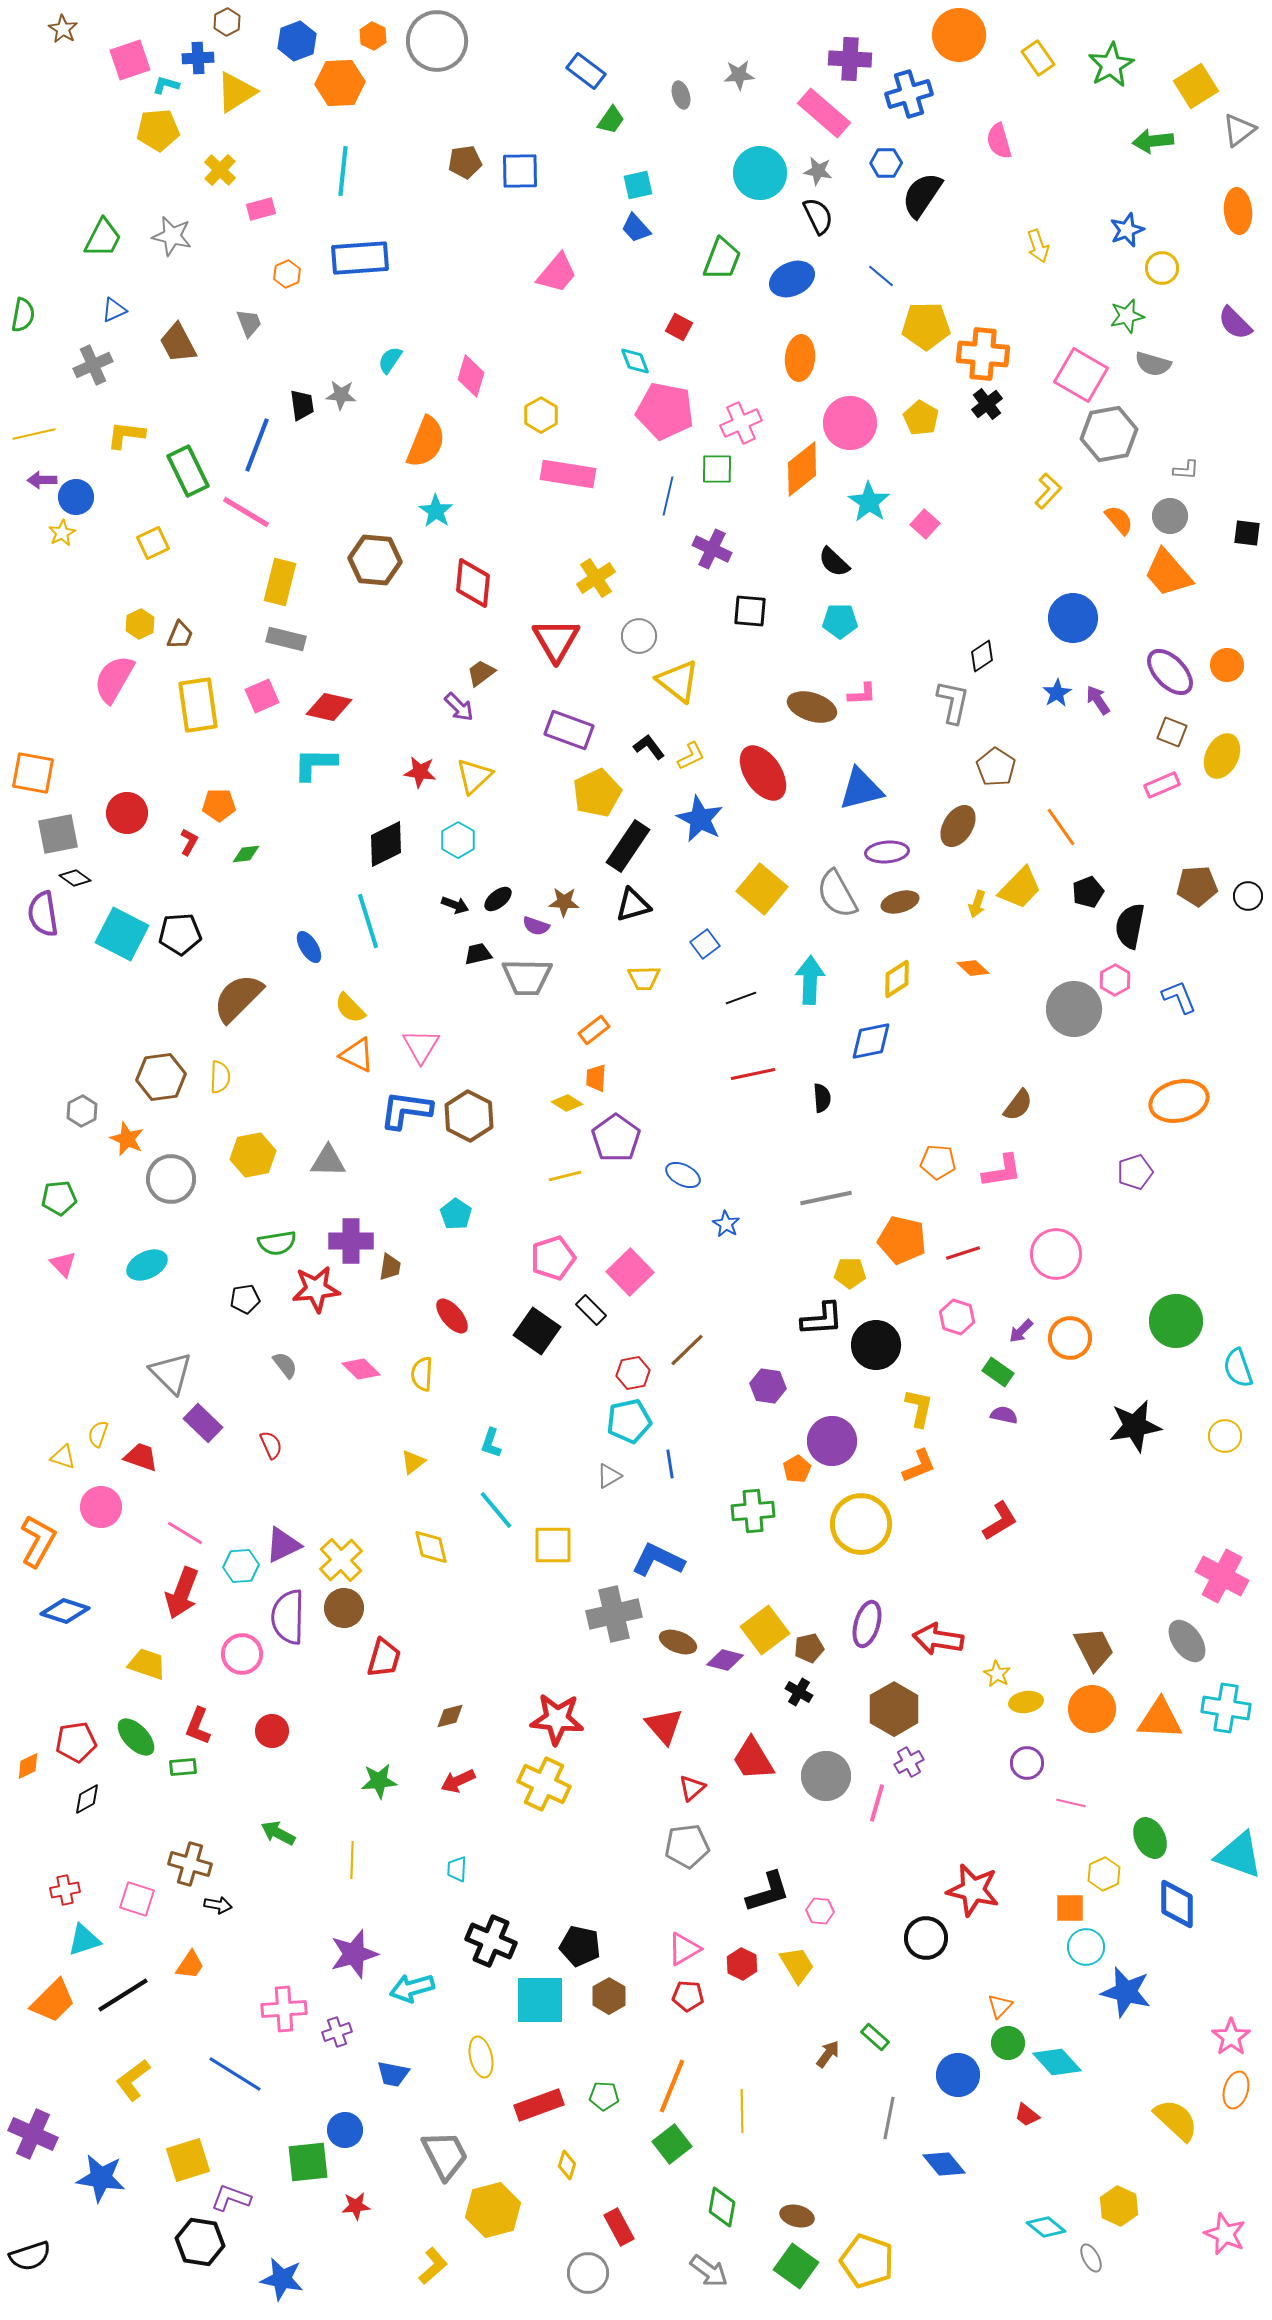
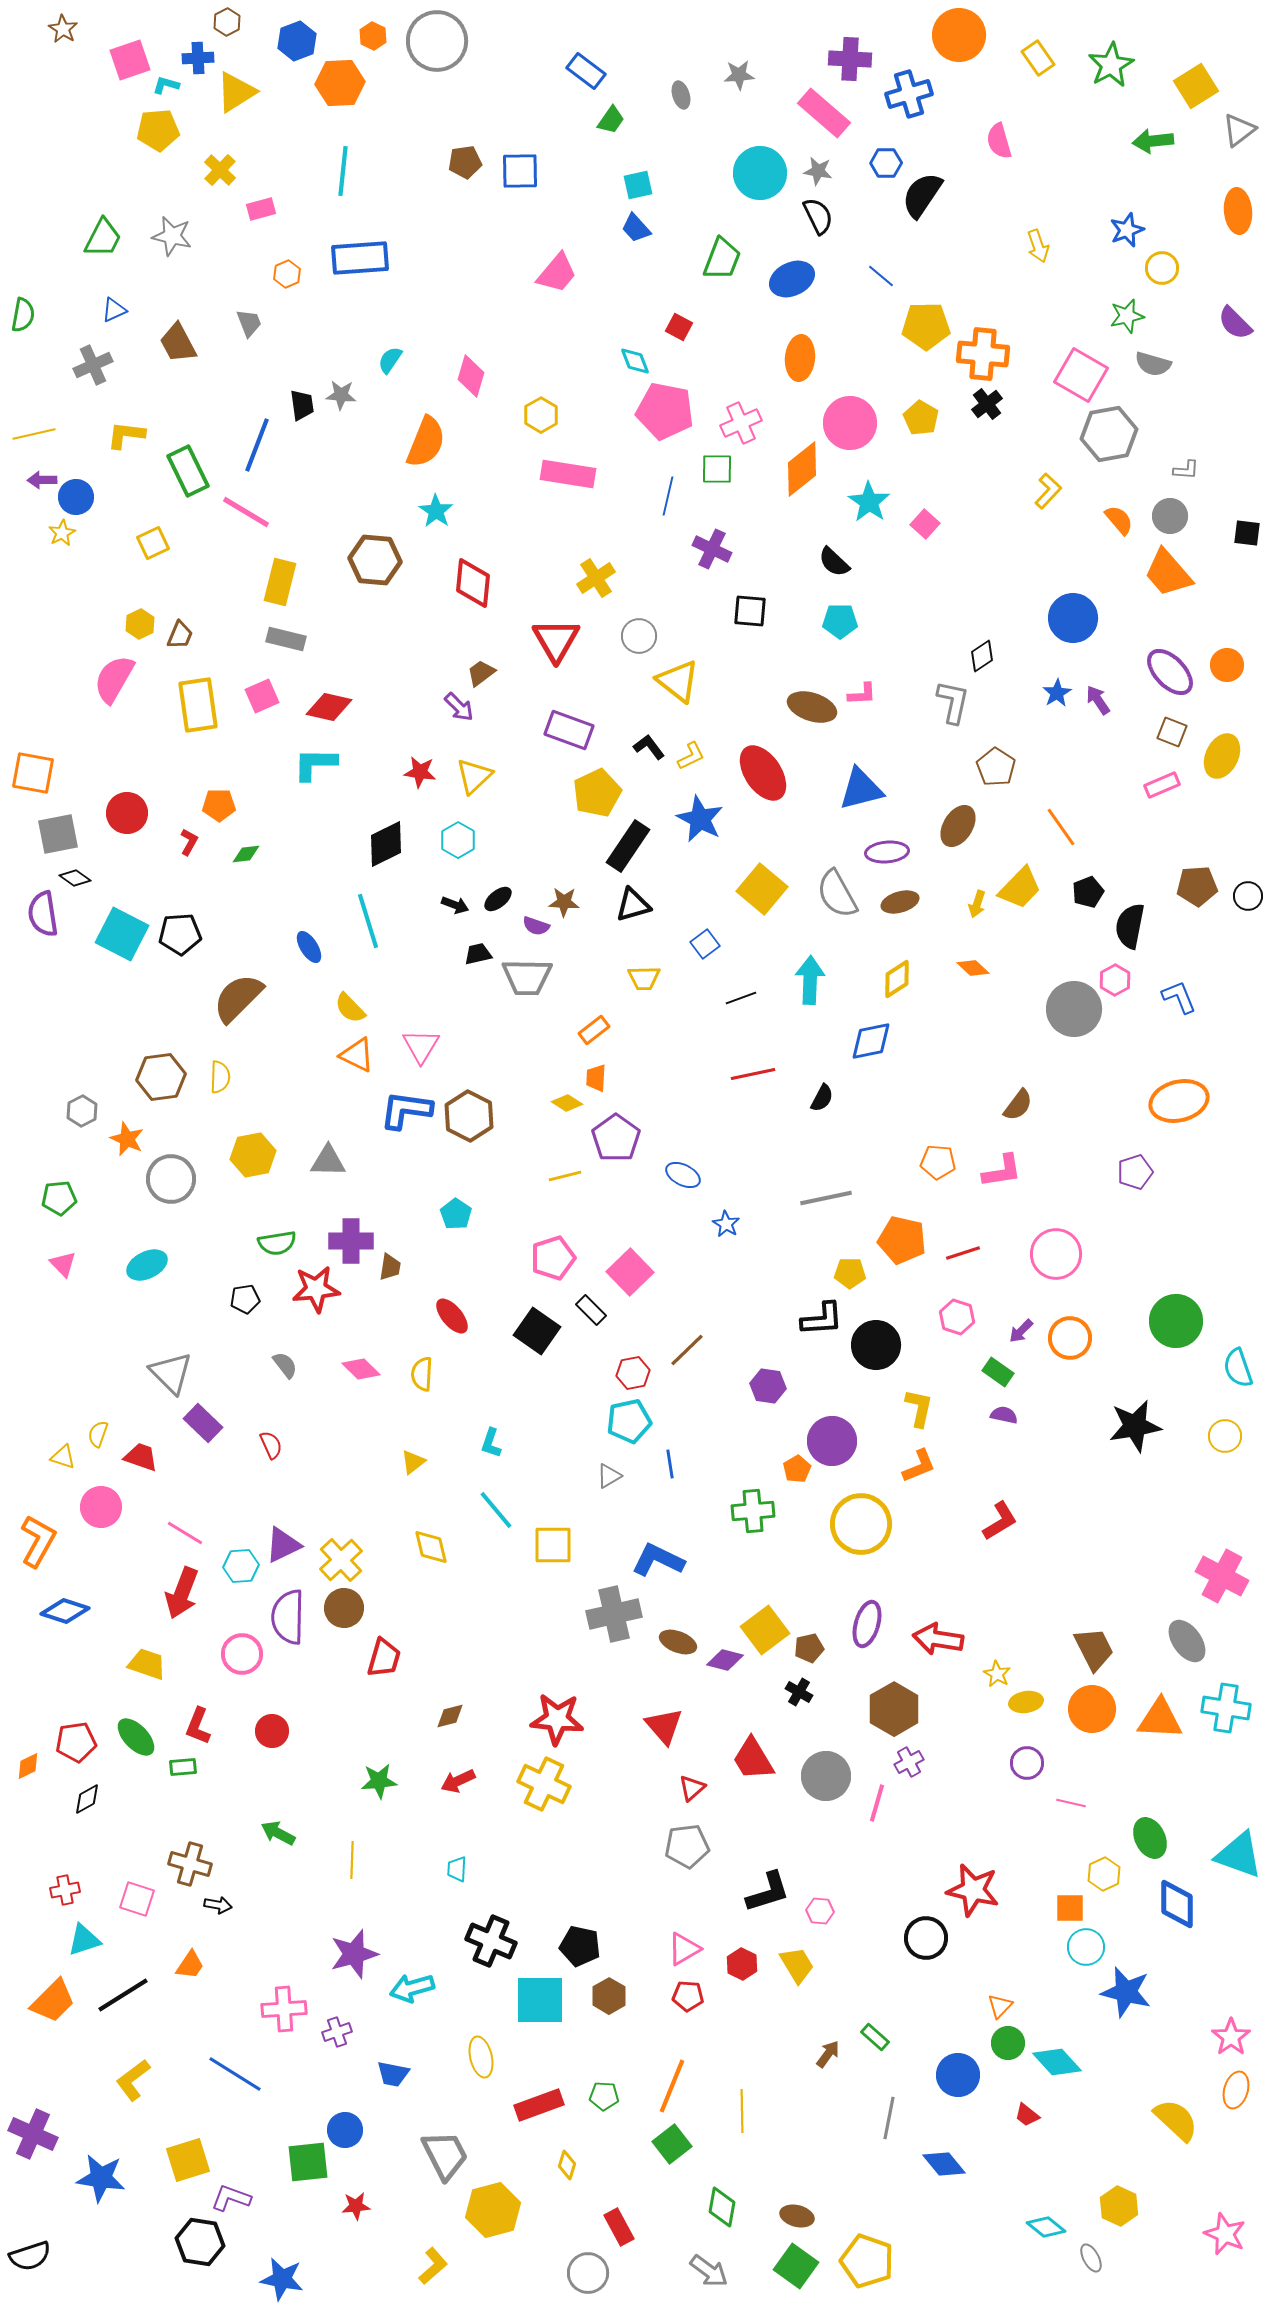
black semicircle at (822, 1098): rotated 32 degrees clockwise
